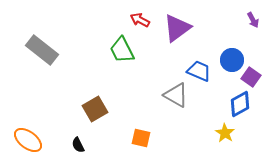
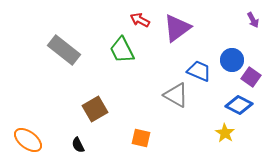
gray rectangle: moved 22 px right
blue diamond: moved 1 px left, 1 px down; rotated 56 degrees clockwise
